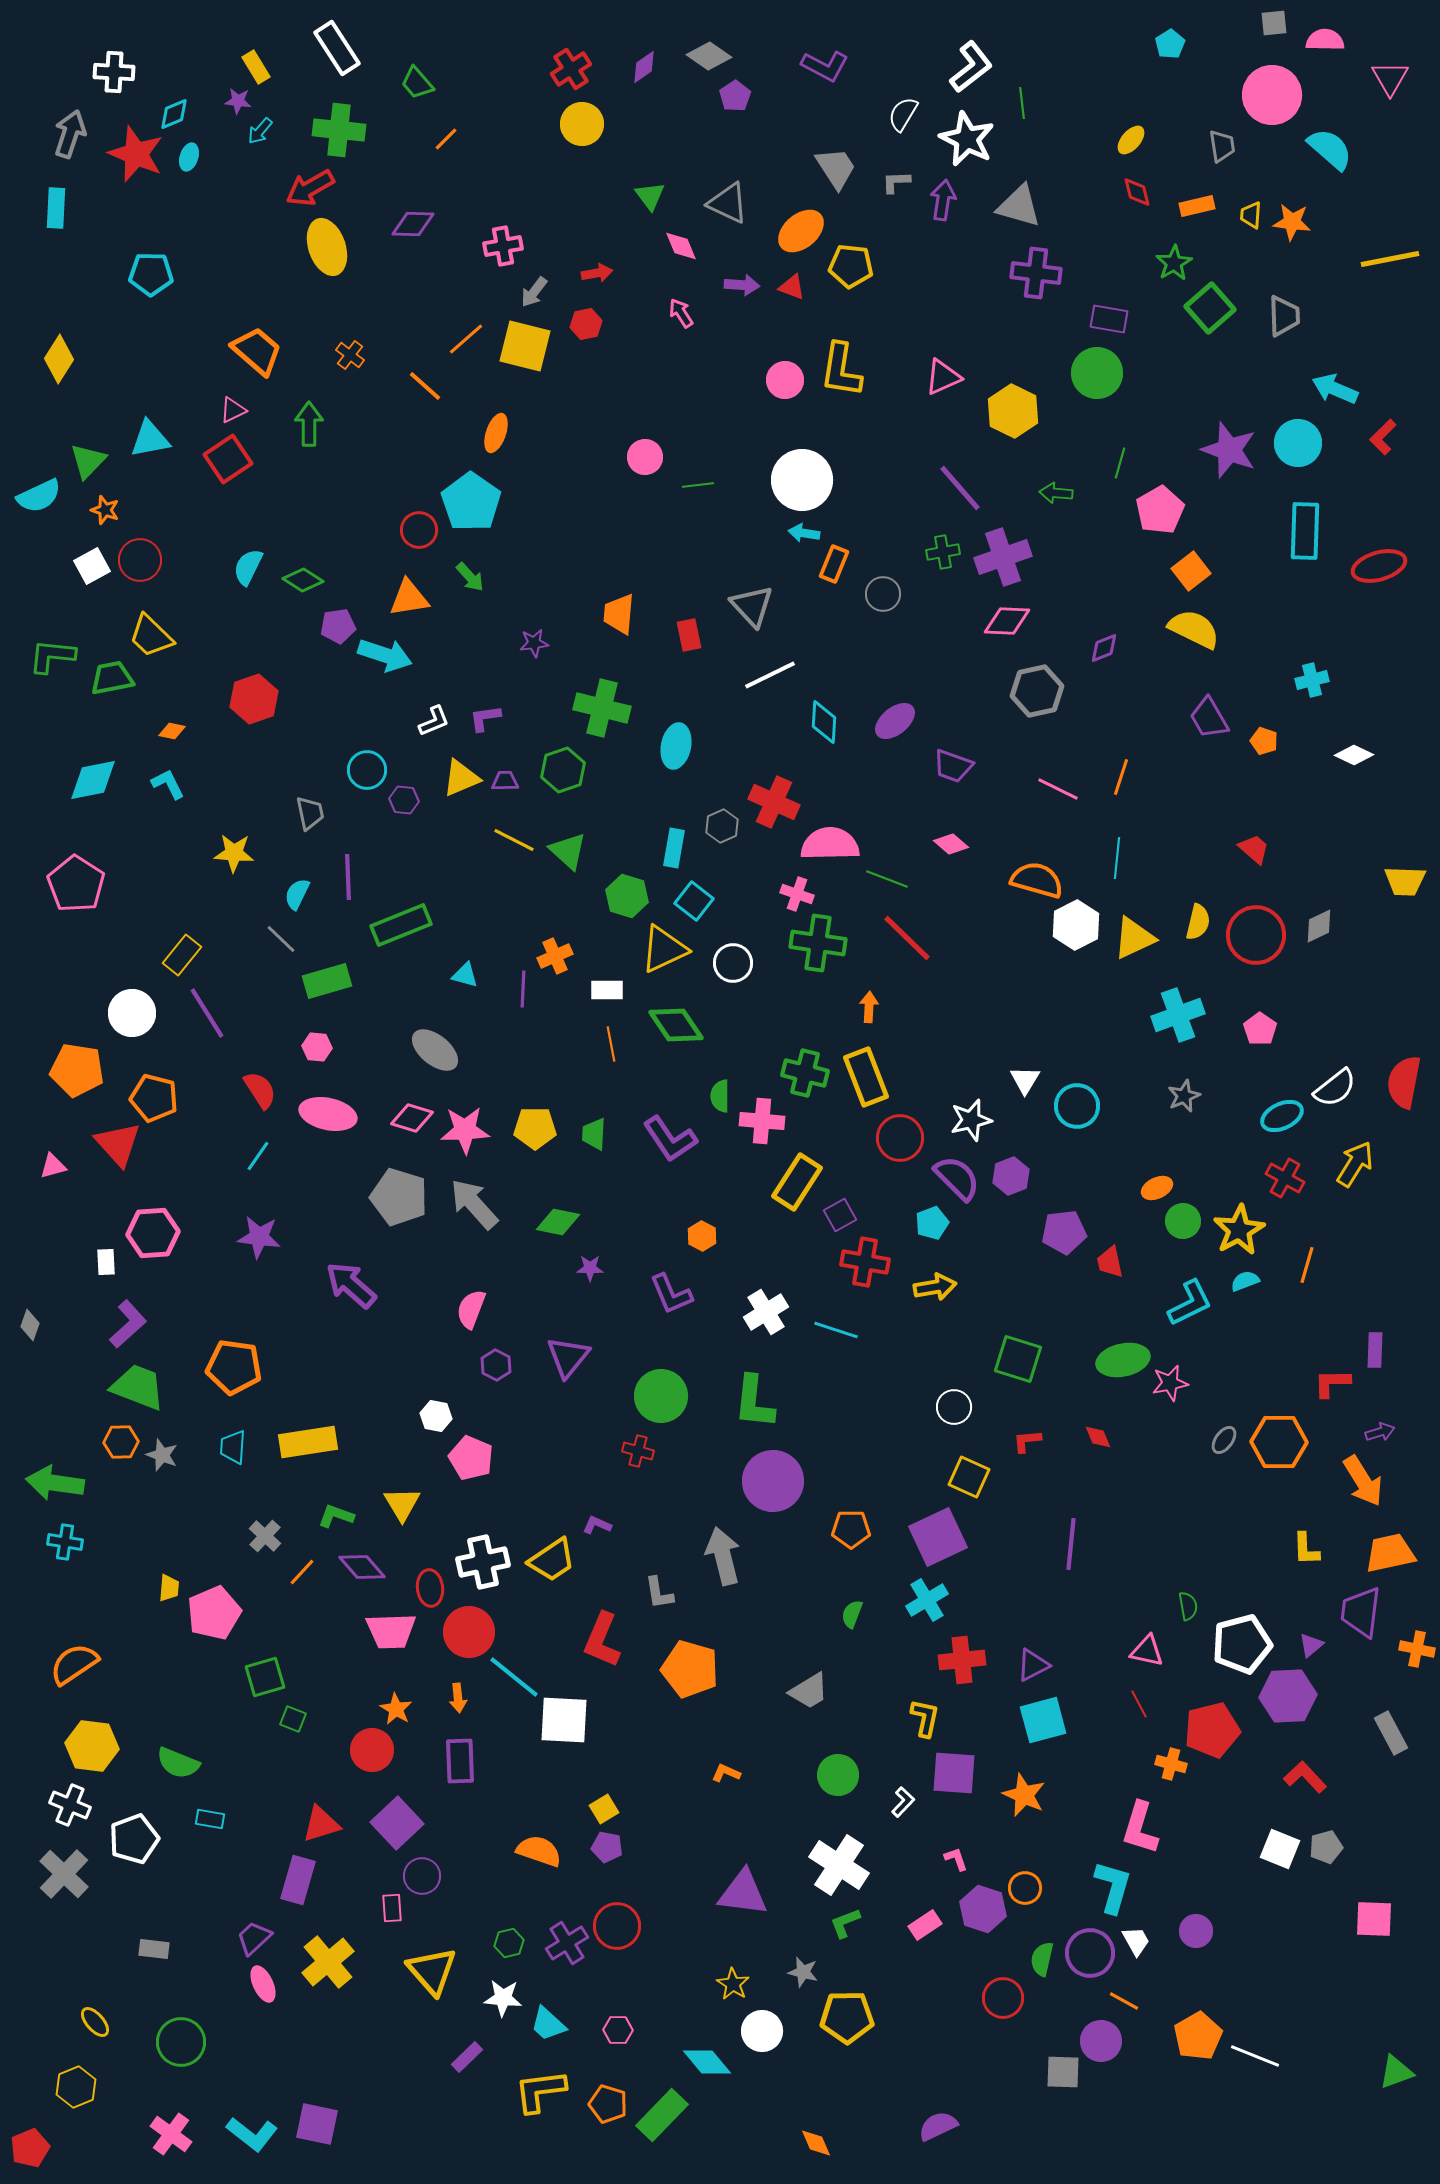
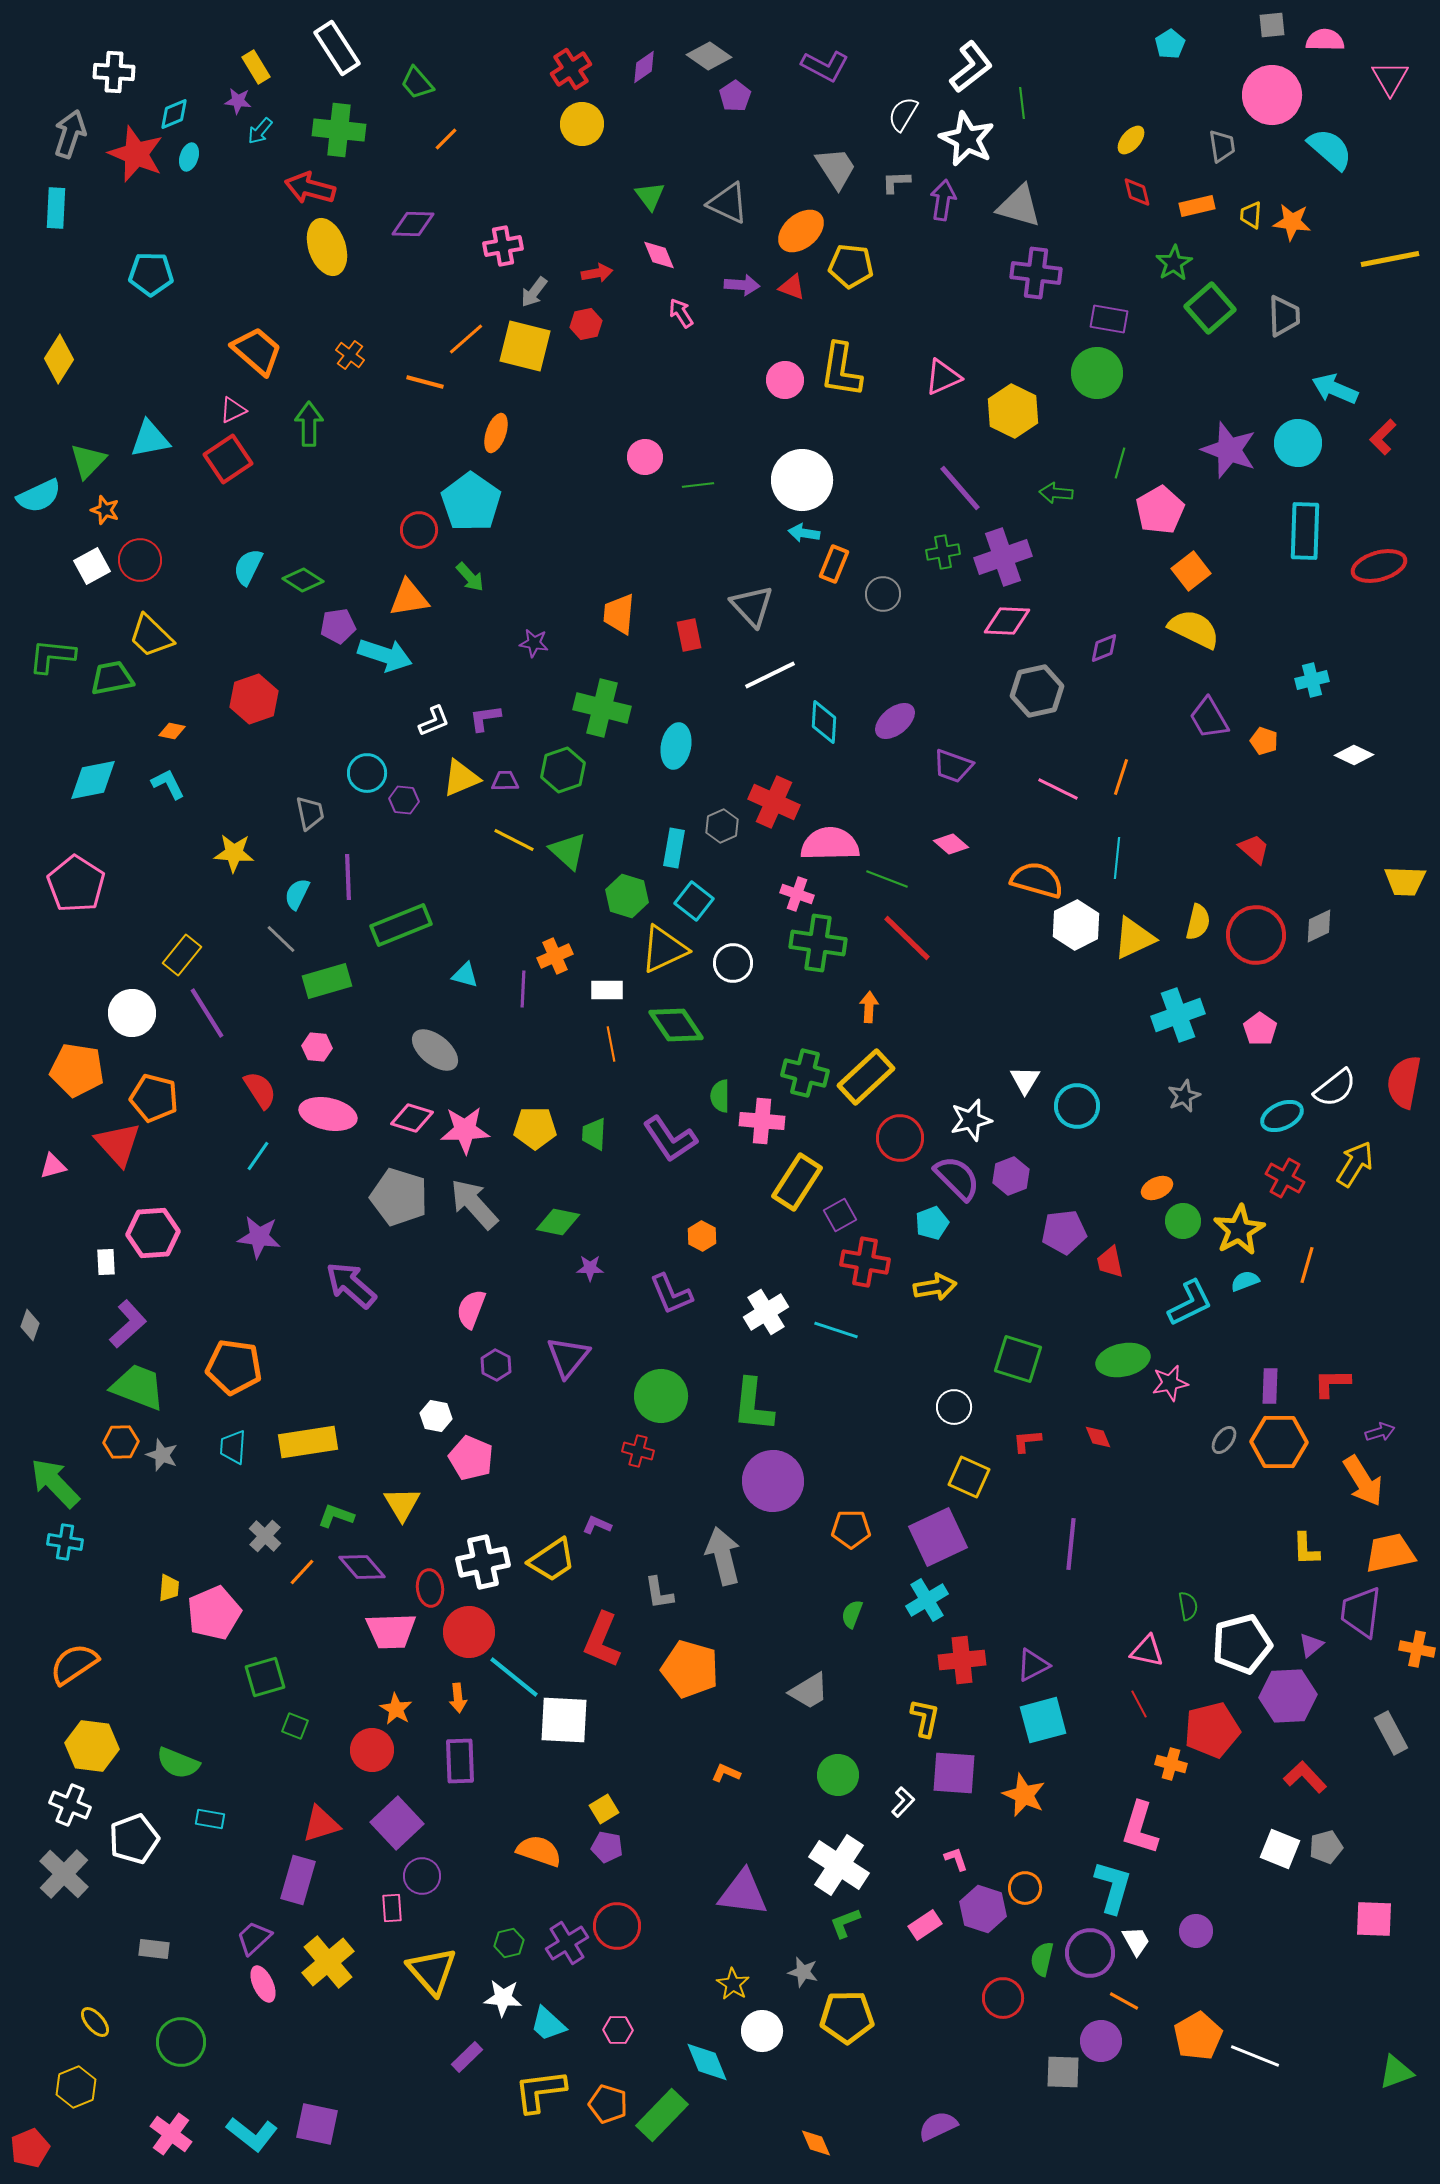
gray square at (1274, 23): moved 2 px left, 2 px down
red arrow at (310, 188): rotated 45 degrees clockwise
pink diamond at (681, 246): moved 22 px left, 9 px down
orange line at (425, 386): moved 4 px up; rotated 27 degrees counterclockwise
purple star at (534, 643): rotated 16 degrees clockwise
cyan circle at (367, 770): moved 3 px down
yellow rectangle at (866, 1077): rotated 68 degrees clockwise
purple rectangle at (1375, 1350): moved 105 px left, 36 px down
green L-shape at (754, 1402): moved 1 px left, 3 px down
green arrow at (55, 1483): rotated 38 degrees clockwise
green square at (293, 1719): moved 2 px right, 7 px down
cyan diamond at (707, 2062): rotated 18 degrees clockwise
